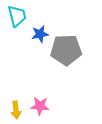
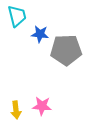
blue star: rotated 18 degrees clockwise
pink star: moved 2 px right
